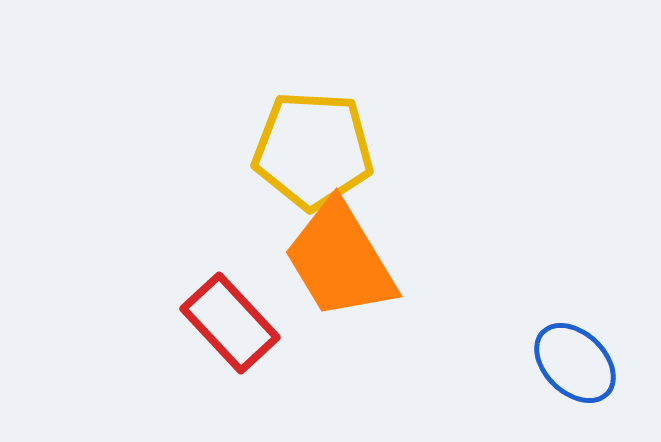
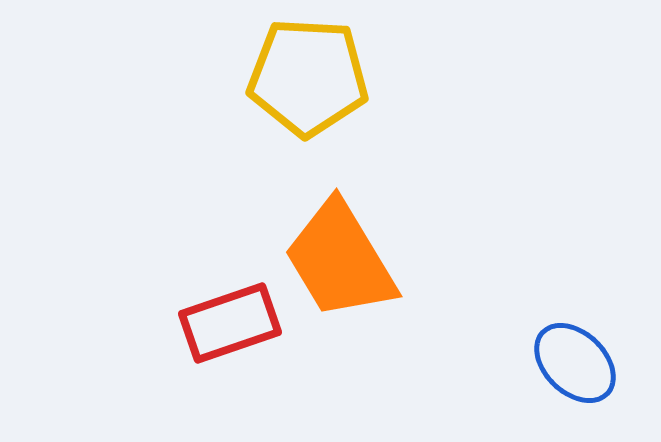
yellow pentagon: moved 5 px left, 73 px up
red rectangle: rotated 66 degrees counterclockwise
